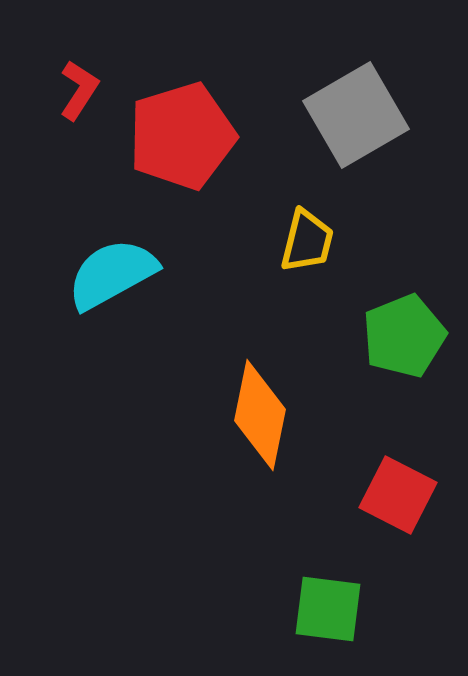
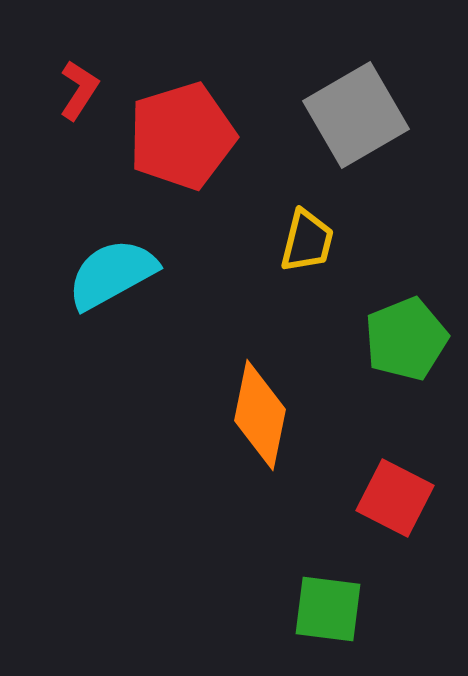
green pentagon: moved 2 px right, 3 px down
red square: moved 3 px left, 3 px down
